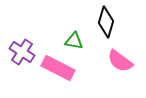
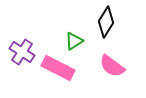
black diamond: rotated 16 degrees clockwise
green triangle: rotated 42 degrees counterclockwise
pink semicircle: moved 8 px left, 5 px down
